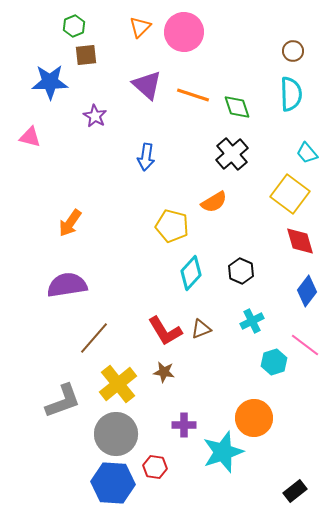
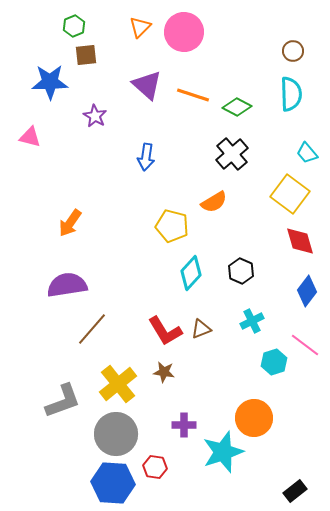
green diamond: rotated 44 degrees counterclockwise
brown line: moved 2 px left, 9 px up
